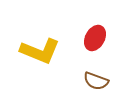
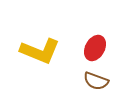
red ellipse: moved 10 px down
